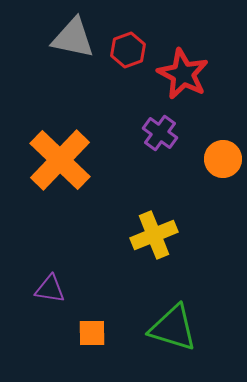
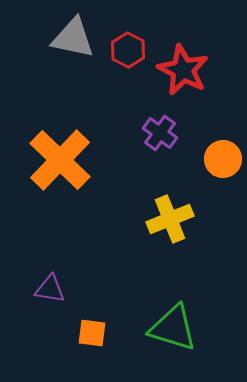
red hexagon: rotated 12 degrees counterclockwise
red star: moved 4 px up
yellow cross: moved 16 px right, 16 px up
orange square: rotated 8 degrees clockwise
